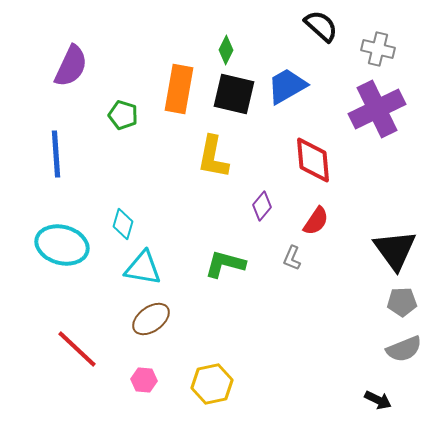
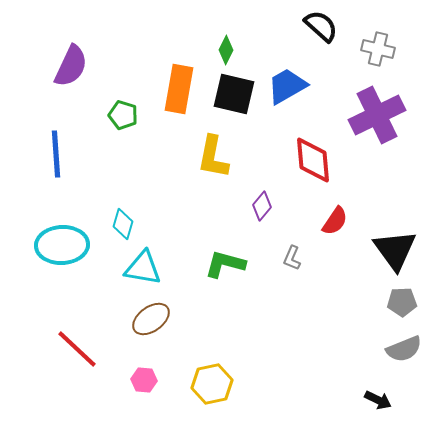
purple cross: moved 6 px down
red semicircle: moved 19 px right
cyan ellipse: rotated 18 degrees counterclockwise
